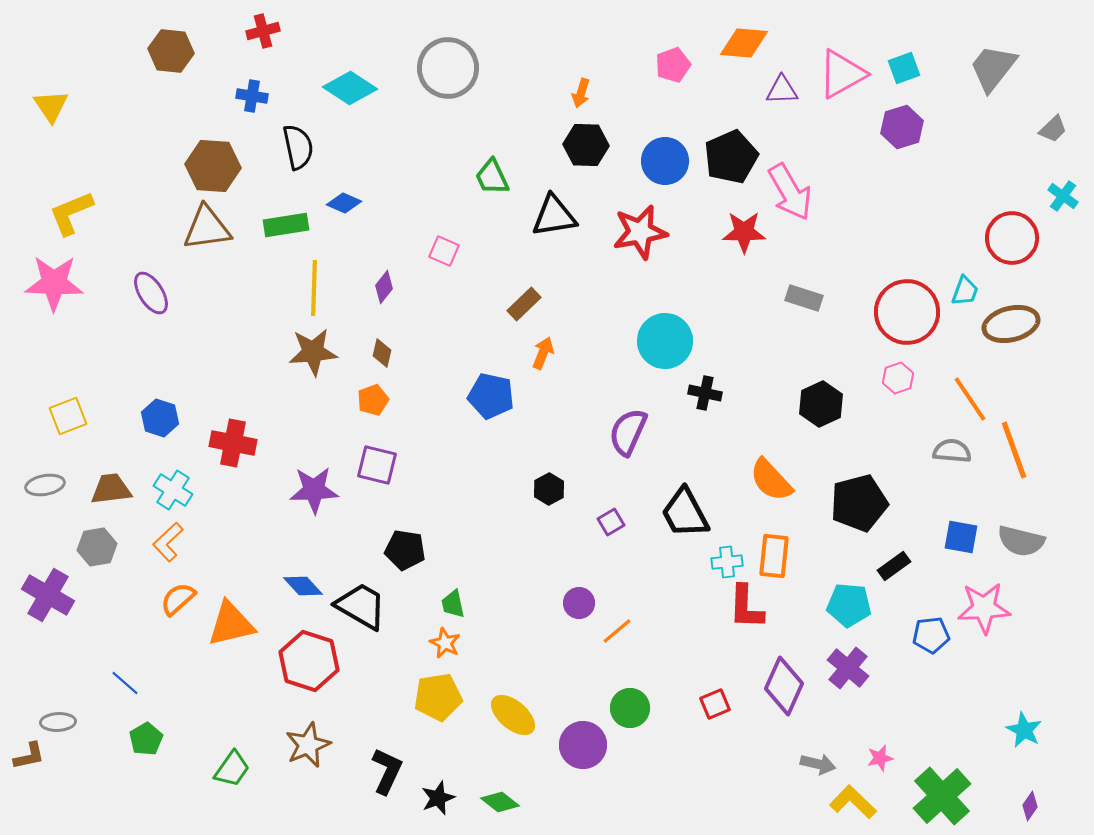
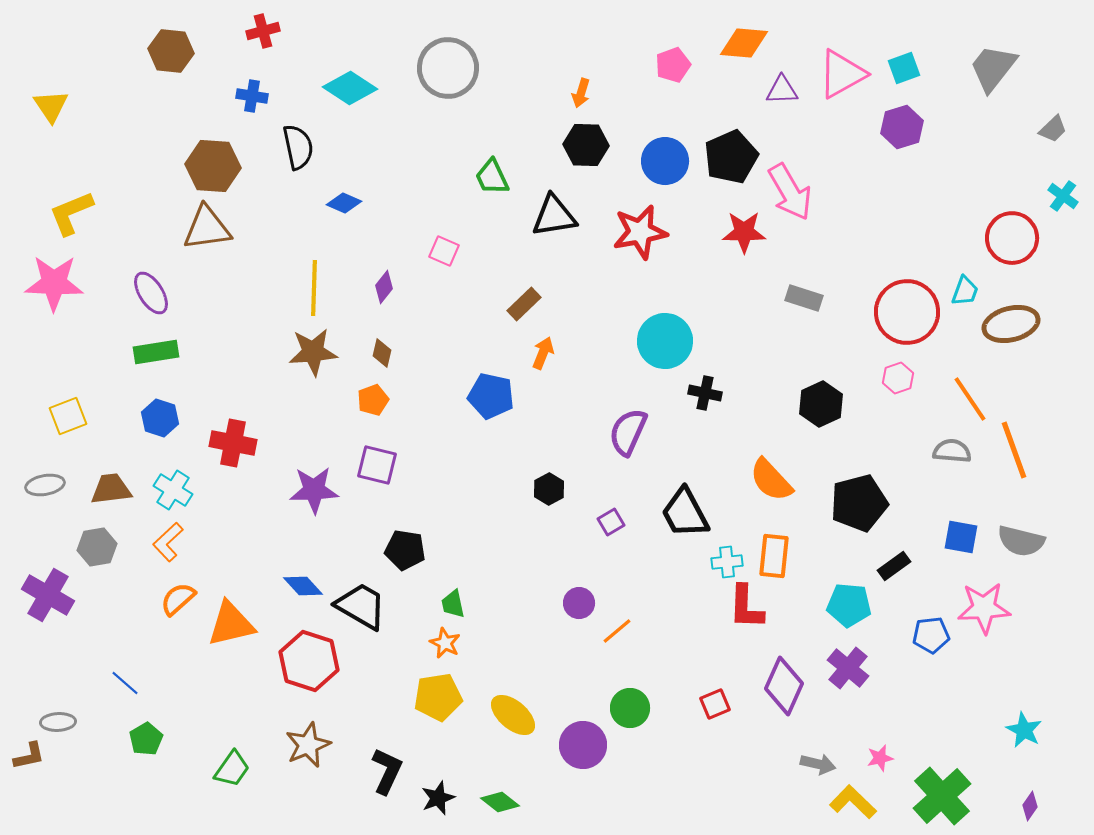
green rectangle at (286, 225): moved 130 px left, 127 px down
